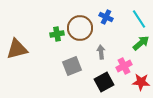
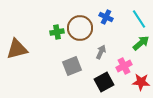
green cross: moved 2 px up
gray arrow: rotated 32 degrees clockwise
